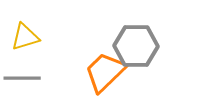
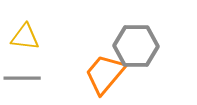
yellow triangle: rotated 24 degrees clockwise
orange trapezoid: moved 2 px down; rotated 6 degrees counterclockwise
